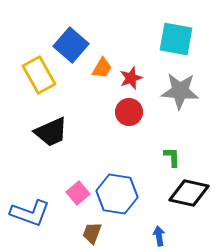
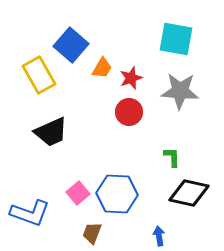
blue hexagon: rotated 6 degrees counterclockwise
